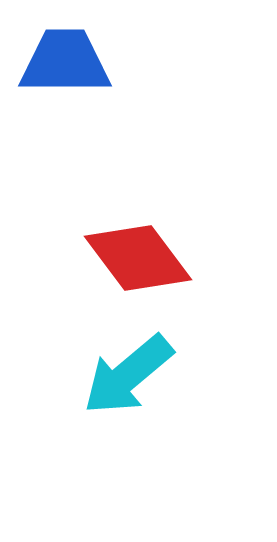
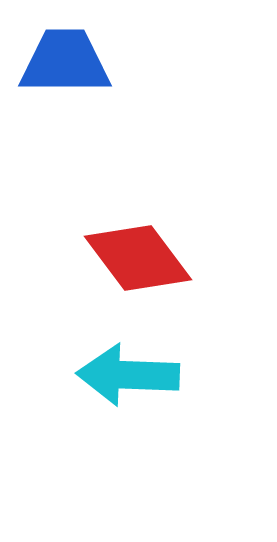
cyan arrow: rotated 42 degrees clockwise
